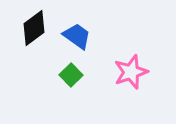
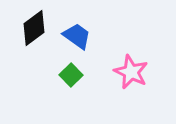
pink star: rotated 28 degrees counterclockwise
